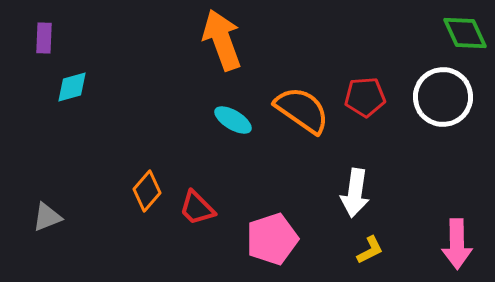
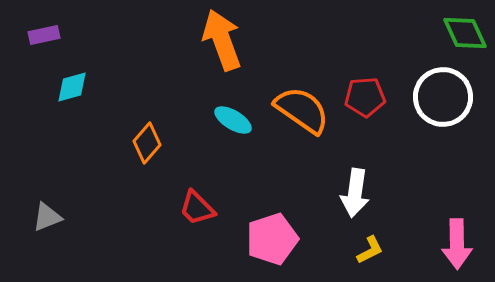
purple rectangle: moved 3 px up; rotated 76 degrees clockwise
orange diamond: moved 48 px up
